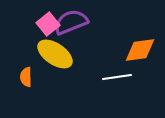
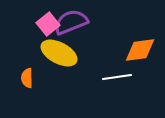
yellow ellipse: moved 4 px right, 1 px up; rotated 6 degrees counterclockwise
orange semicircle: moved 1 px right, 1 px down
